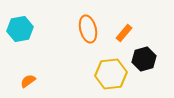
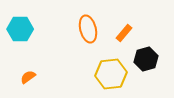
cyan hexagon: rotated 10 degrees clockwise
black hexagon: moved 2 px right
orange semicircle: moved 4 px up
